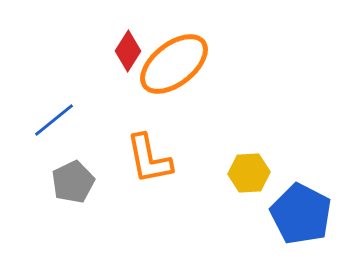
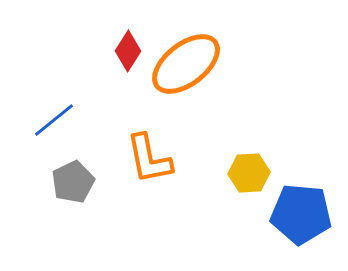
orange ellipse: moved 12 px right
blue pentagon: rotated 22 degrees counterclockwise
